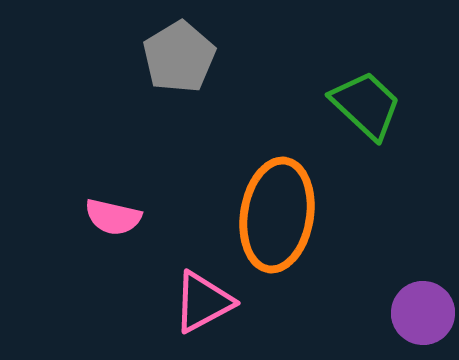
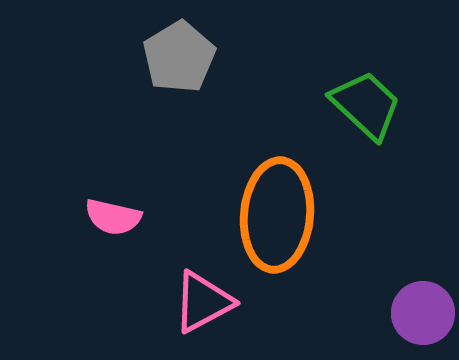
orange ellipse: rotated 4 degrees counterclockwise
